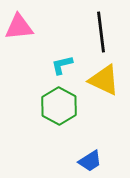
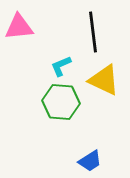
black line: moved 8 px left
cyan L-shape: moved 1 px left, 1 px down; rotated 10 degrees counterclockwise
green hexagon: moved 2 px right, 4 px up; rotated 24 degrees counterclockwise
